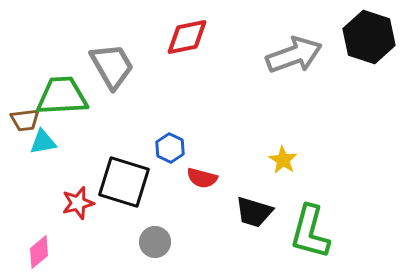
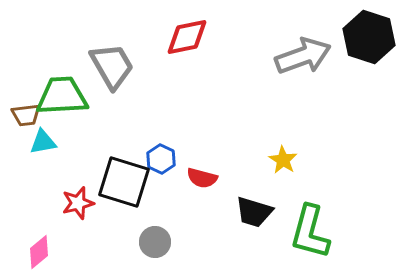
gray arrow: moved 9 px right, 1 px down
brown trapezoid: moved 1 px right, 5 px up
blue hexagon: moved 9 px left, 11 px down
